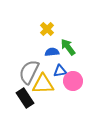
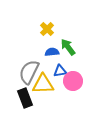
black rectangle: rotated 12 degrees clockwise
